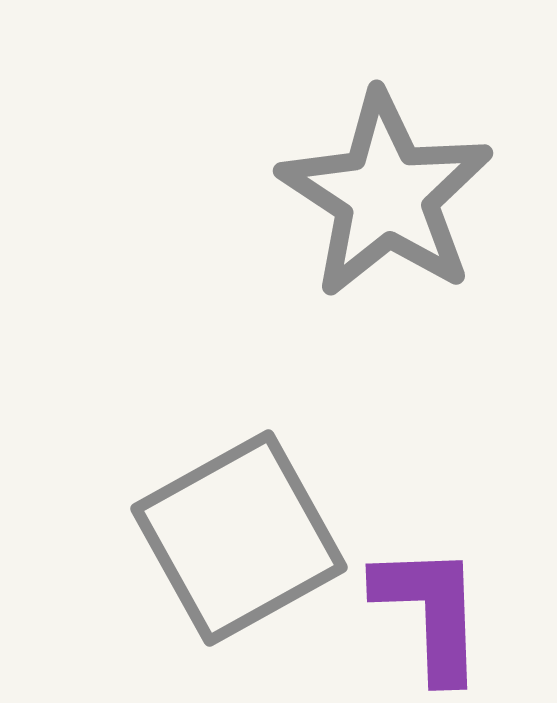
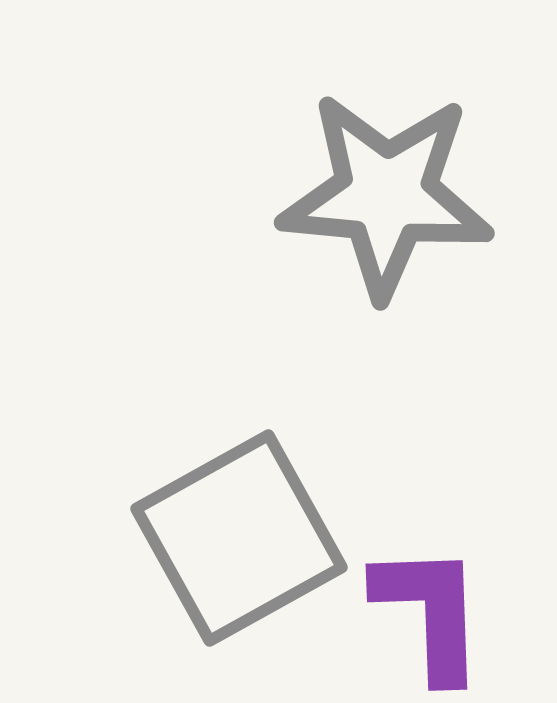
gray star: rotated 28 degrees counterclockwise
